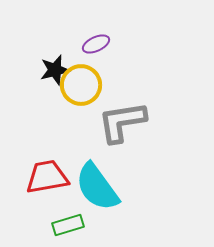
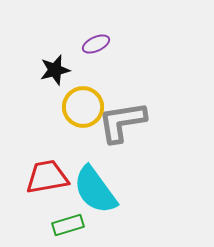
yellow circle: moved 2 px right, 22 px down
cyan semicircle: moved 2 px left, 3 px down
